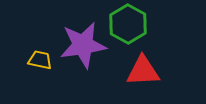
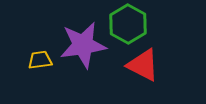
yellow trapezoid: rotated 20 degrees counterclockwise
red triangle: moved 6 px up; rotated 30 degrees clockwise
